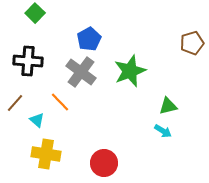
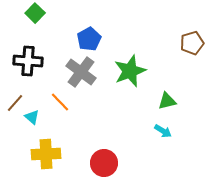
green triangle: moved 1 px left, 5 px up
cyan triangle: moved 5 px left, 3 px up
yellow cross: rotated 12 degrees counterclockwise
